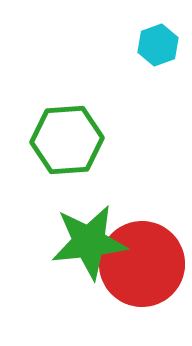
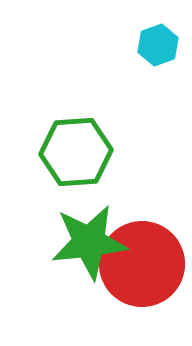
green hexagon: moved 9 px right, 12 px down
